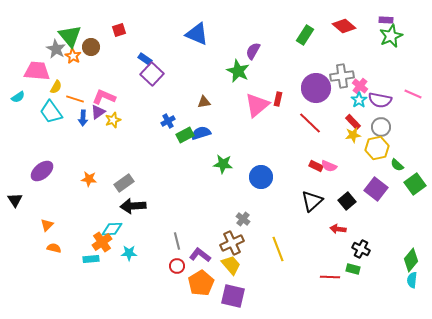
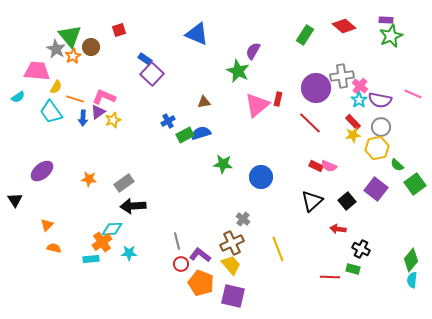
orange star at (73, 56): rotated 14 degrees clockwise
red circle at (177, 266): moved 4 px right, 2 px up
orange pentagon at (201, 283): rotated 20 degrees counterclockwise
